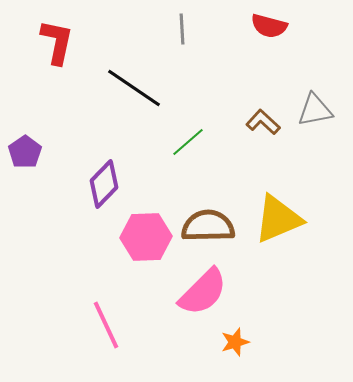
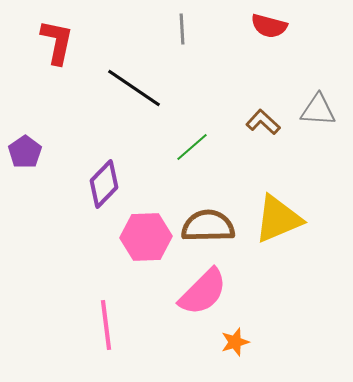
gray triangle: moved 3 px right; rotated 15 degrees clockwise
green line: moved 4 px right, 5 px down
pink line: rotated 18 degrees clockwise
